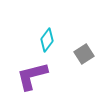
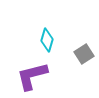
cyan diamond: rotated 20 degrees counterclockwise
